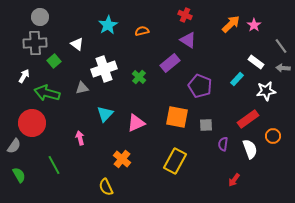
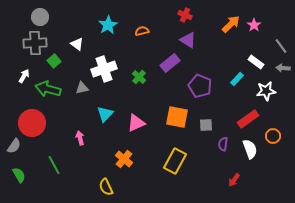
green arrow: moved 1 px right, 4 px up
orange cross: moved 2 px right
